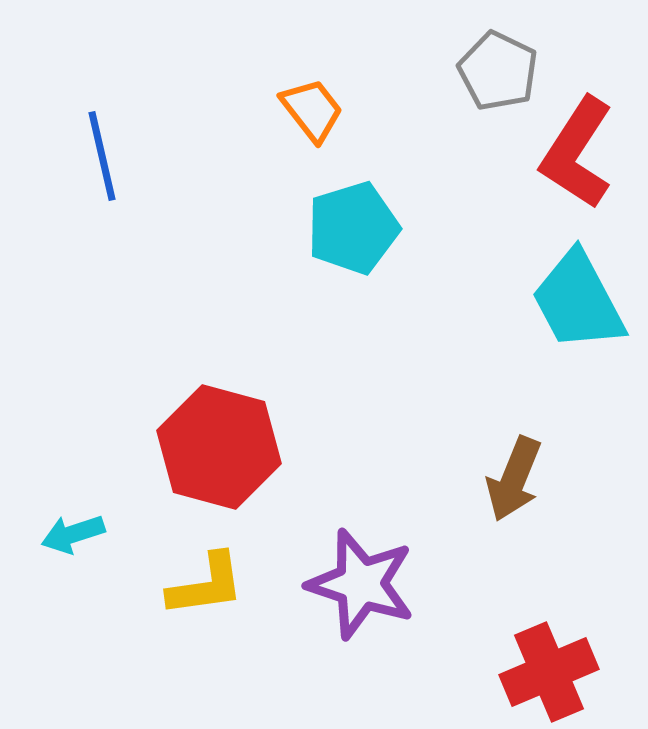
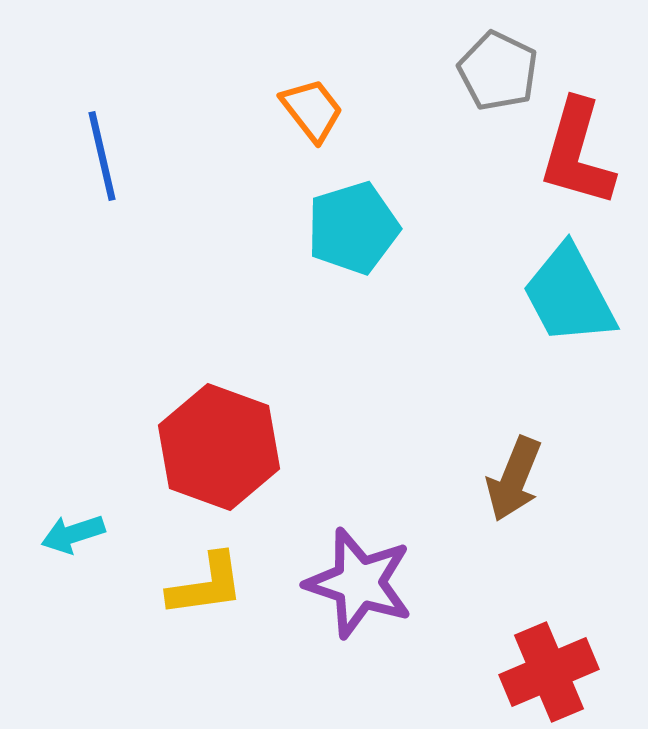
red L-shape: rotated 17 degrees counterclockwise
cyan trapezoid: moved 9 px left, 6 px up
red hexagon: rotated 5 degrees clockwise
purple star: moved 2 px left, 1 px up
